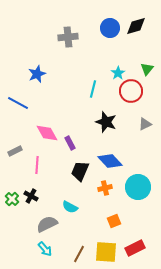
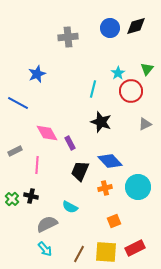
black star: moved 5 px left
black cross: rotated 16 degrees counterclockwise
